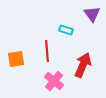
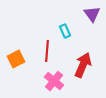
cyan rectangle: moved 1 px left, 1 px down; rotated 48 degrees clockwise
red line: rotated 10 degrees clockwise
orange square: rotated 18 degrees counterclockwise
